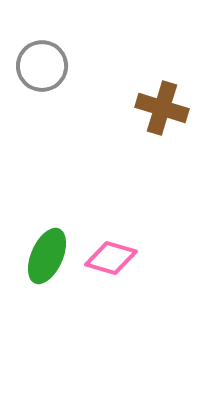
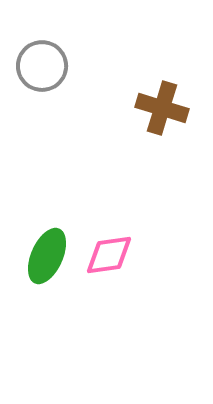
pink diamond: moved 2 px left, 3 px up; rotated 24 degrees counterclockwise
